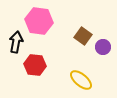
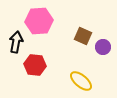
pink hexagon: rotated 12 degrees counterclockwise
brown square: rotated 12 degrees counterclockwise
yellow ellipse: moved 1 px down
